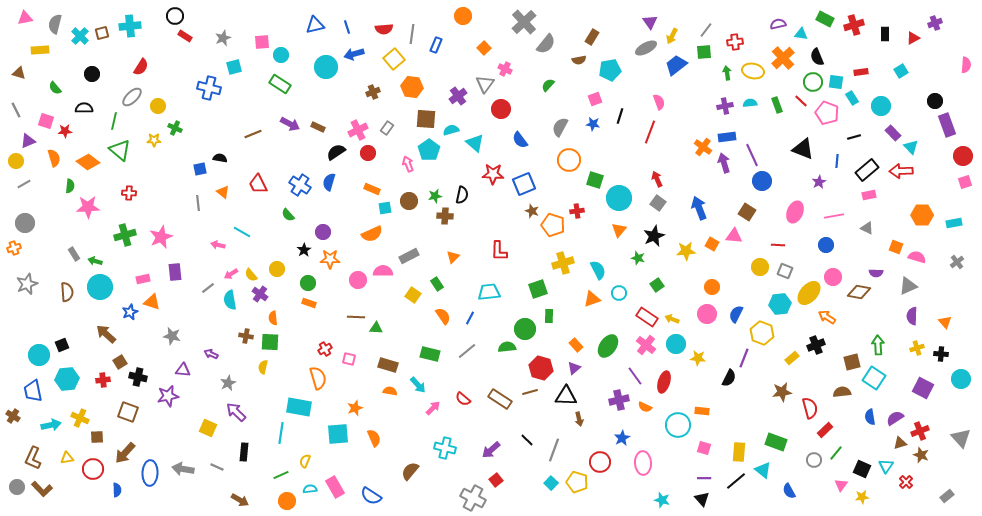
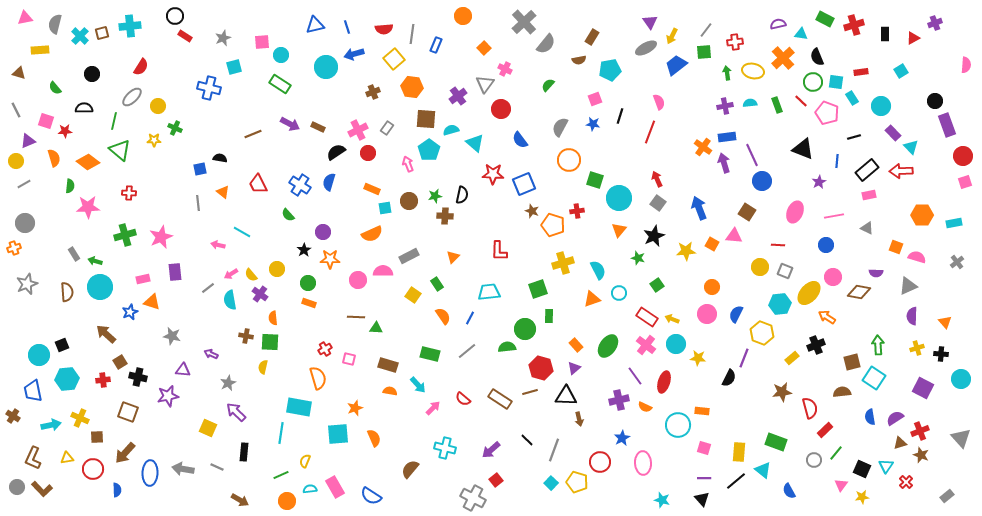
brown semicircle at (410, 471): moved 2 px up
